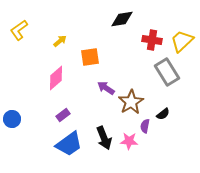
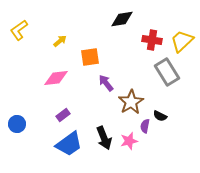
pink diamond: rotated 35 degrees clockwise
purple arrow: moved 5 px up; rotated 18 degrees clockwise
black semicircle: moved 3 px left, 2 px down; rotated 64 degrees clockwise
blue circle: moved 5 px right, 5 px down
pink star: rotated 18 degrees counterclockwise
